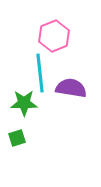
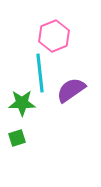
purple semicircle: moved 2 px down; rotated 44 degrees counterclockwise
green star: moved 2 px left
